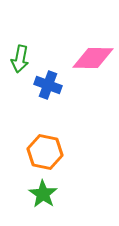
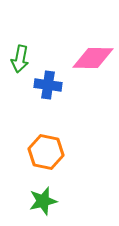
blue cross: rotated 12 degrees counterclockwise
orange hexagon: moved 1 px right
green star: moved 7 px down; rotated 24 degrees clockwise
